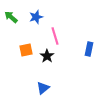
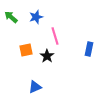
blue triangle: moved 8 px left, 1 px up; rotated 16 degrees clockwise
